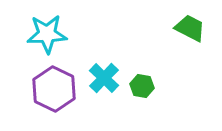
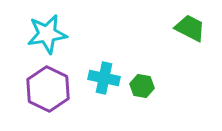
cyan star: rotated 6 degrees counterclockwise
cyan cross: rotated 32 degrees counterclockwise
purple hexagon: moved 6 px left
